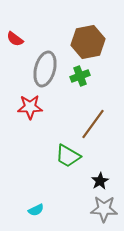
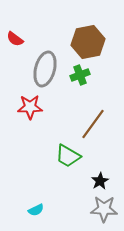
green cross: moved 1 px up
